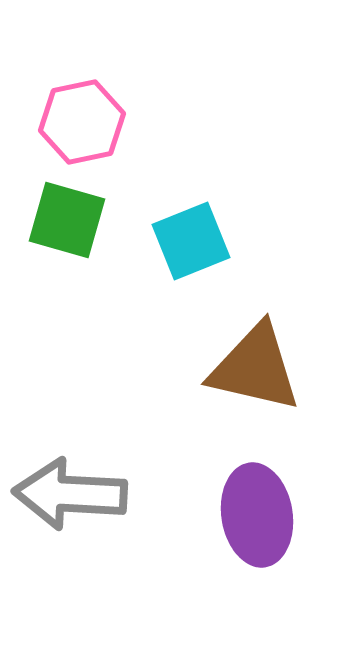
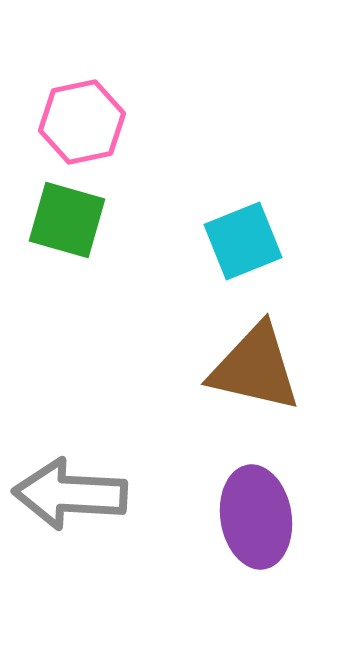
cyan square: moved 52 px right
purple ellipse: moved 1 px left, 2 px down
